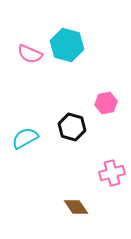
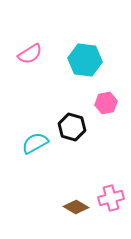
cyan hexagon: moved 18 px right, 15 px down; rotated 8 degrees counterclockwise
pink semicircle: rotated 55 degrees counterclockwise
cyan semicircle: moved 10 px right, 5 px down
pink cross: moved 1 px left, 25 px down
brown diamond: rotated 25 degrees counterclockwise
